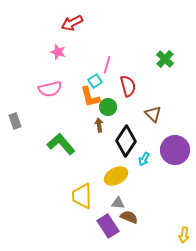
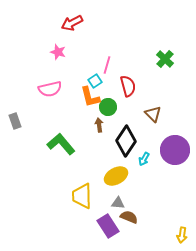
yellow arrow: moved 2 px left
